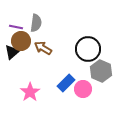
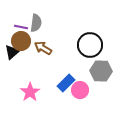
purple line: moved 5 px right
black circle: moved 2 px right, 4 px up
gray hexagon: rotated 20 degrees counterclockwise
pink circle: moved 3 px left, 1 px down
